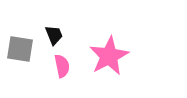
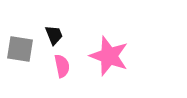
pink star: rotated 24 degrees counterclockwise
